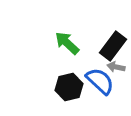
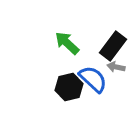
blue semicircle: moved 7 px left, 2 px up
